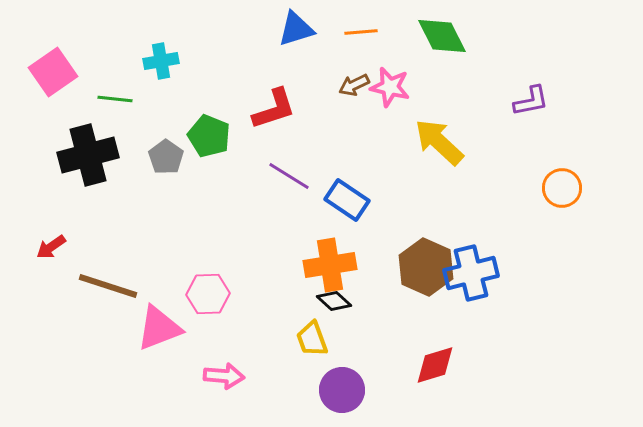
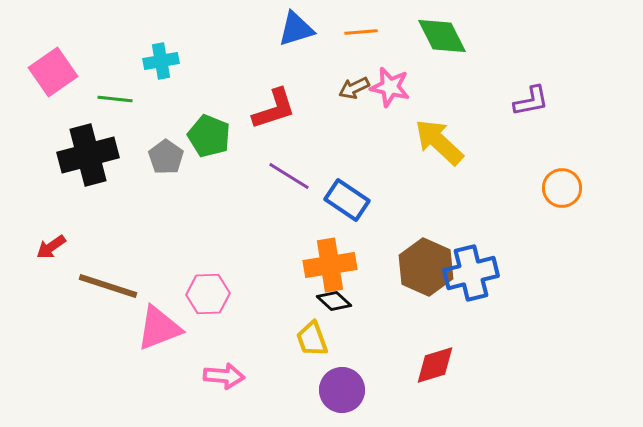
brown arrow: moved 3 px down
